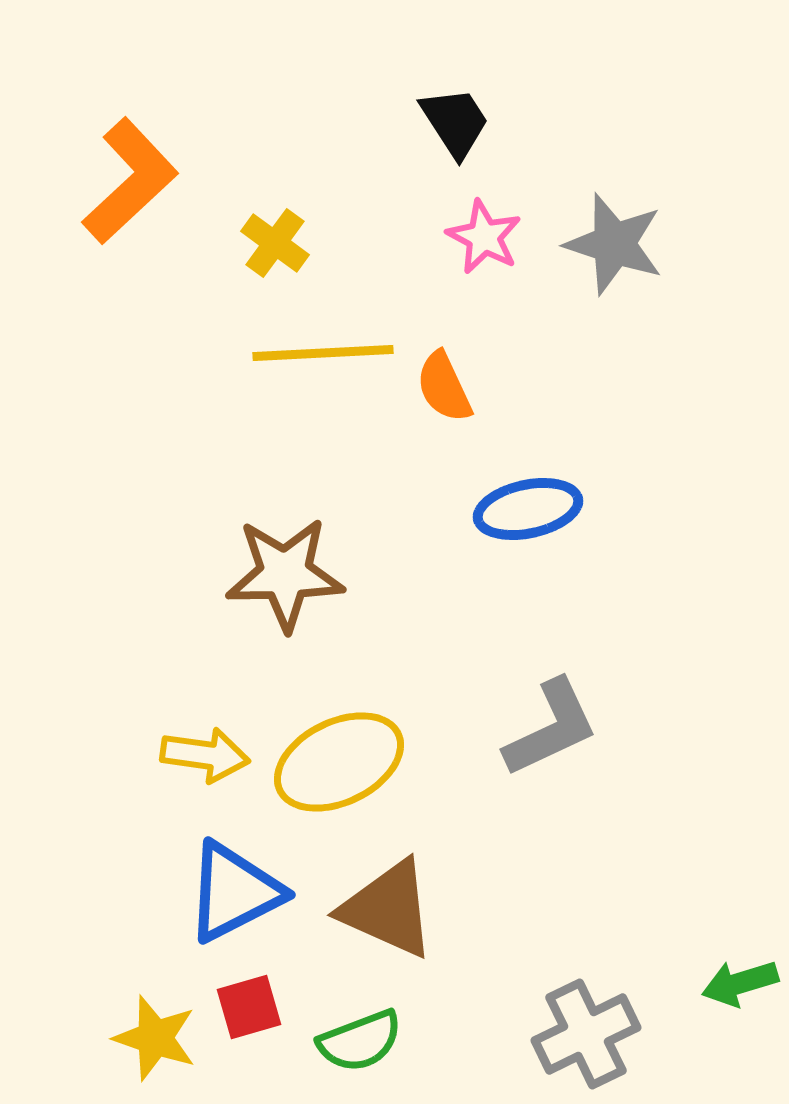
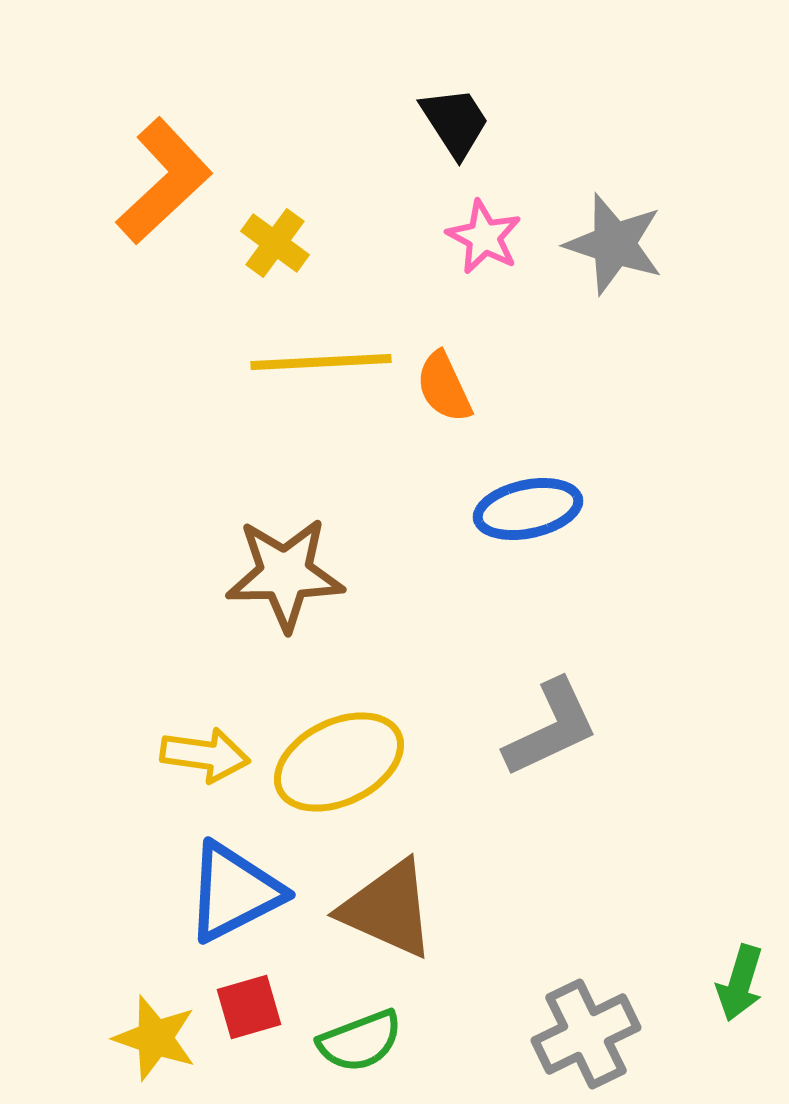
orange L-shape: moved 34 px right
yellow line: moved 2 px left, 9 px down
green arrow: rotated 56 degrees counterclockwise
